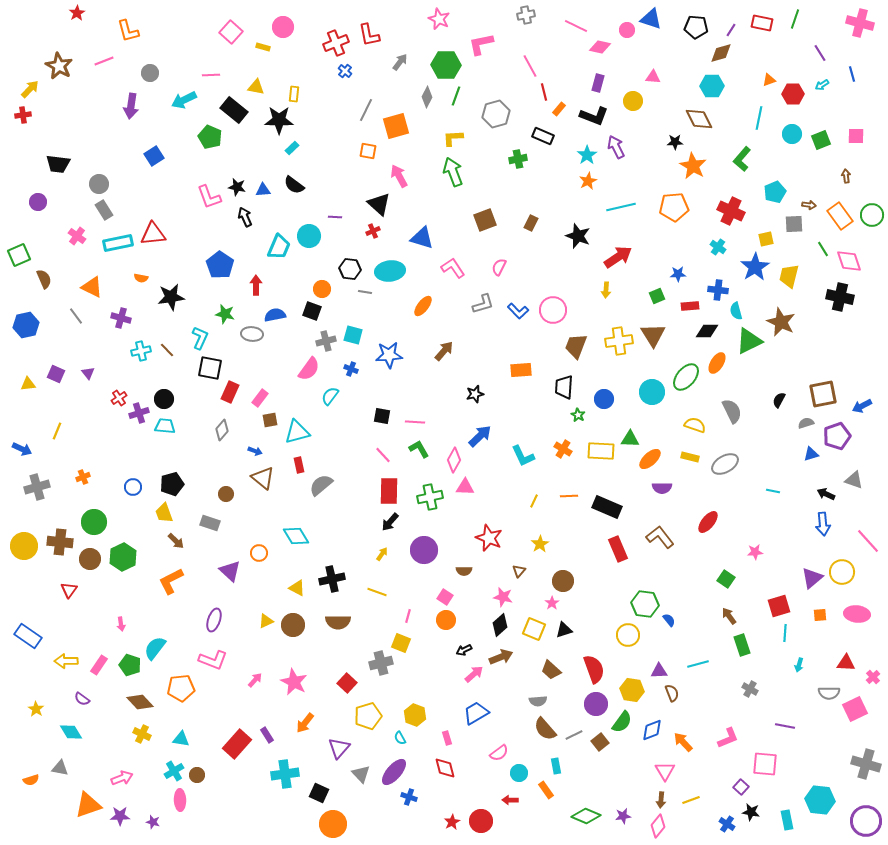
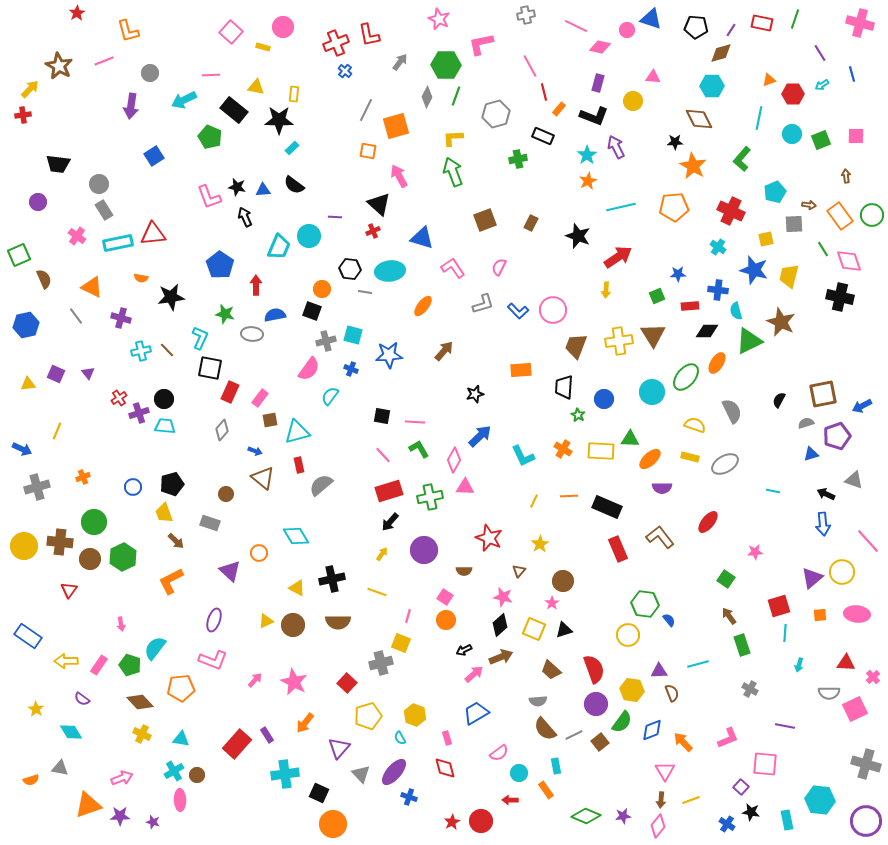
blue star at (755, 267): moved 1 px left, 3 px down; rotated 24 degrees counterclockwise
red rectangle at (389, 491): rotated 72 degrees clockwise
